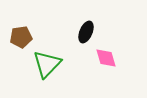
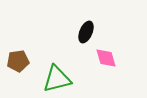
brown pentagon: moved 3 px left, 24 px down
green triangle: moved 10 px right, 15 px down; rotated 32 degrees clockwise
